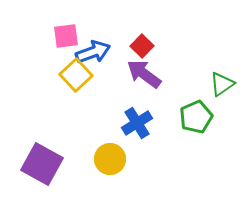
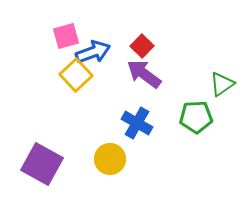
pink square: rotated 8 degrees counterclockwise
green pentagon: rotated 20 degrees clockwise
blue cross: rotated 28 degrees counterclockwise
